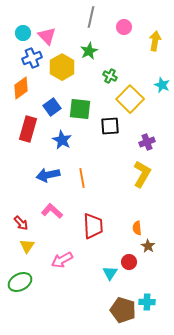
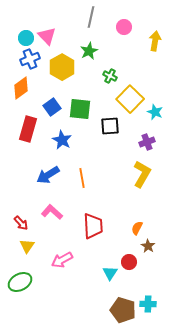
cyan circle: moved 3 px right, 5 px down
blue cross: moved 2 px left, 1 px down
cyan star: moved 7 px left, 27 px down
blue arrow: rotated 20 degrees counterclockwise
pink L-shape: moved 1 px down
orange semicircle: rotated 32 degrees clockwise
cyan cross: moved 1 px right, 2 px down
